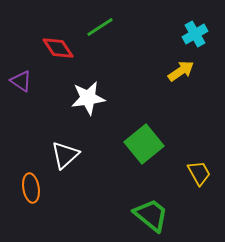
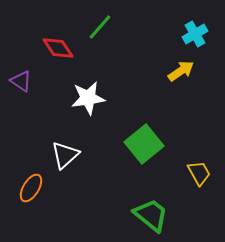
green line: rotated 16 degrees counterclockwise
orange ellipse: rotated 40 degrees clockwise
